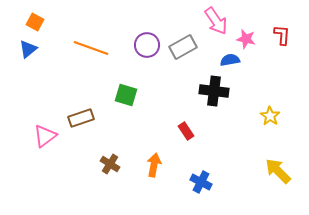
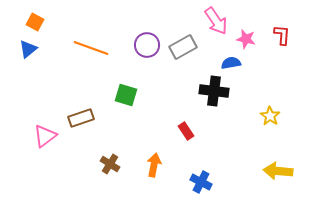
blue semicircle: moved 1 px right, 3 px down
yellow arrow: rotated 40 degrees counterclockwise
